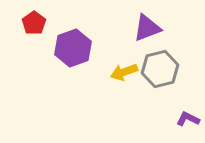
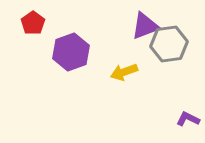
red pentagon: moved 1 px left
purple triangle: moved 2 px left, 2 px up
purple hexagon: moved 2 px left, 4 px down
gray hexagon: moved 9 px right, 25 px up; rotated 6 degrees clockwise
